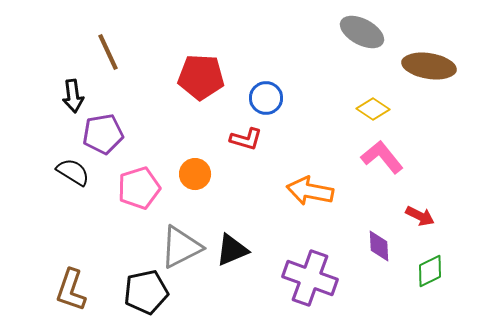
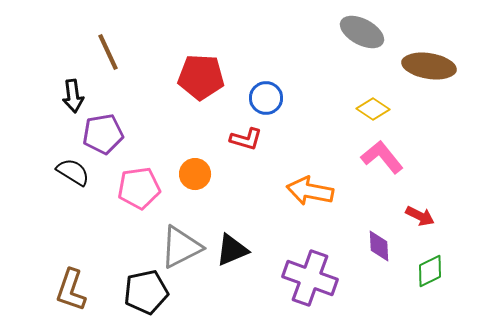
pink pentagon: rotated 9 degrees clockwise
